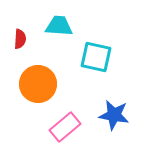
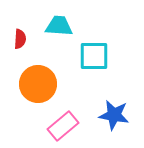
cyan square: moved 2 px left, 1 px up; rotated 12 degrees counterclockwise
pink rectangle: moved 2 px left, 1 px up
